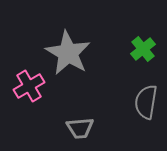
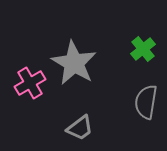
gray star: moved 6 px right, 10 px down
pink cross: moved 1 px right, 3 px up
gray trapezoid: rotated 32 degrees counterclockwise
